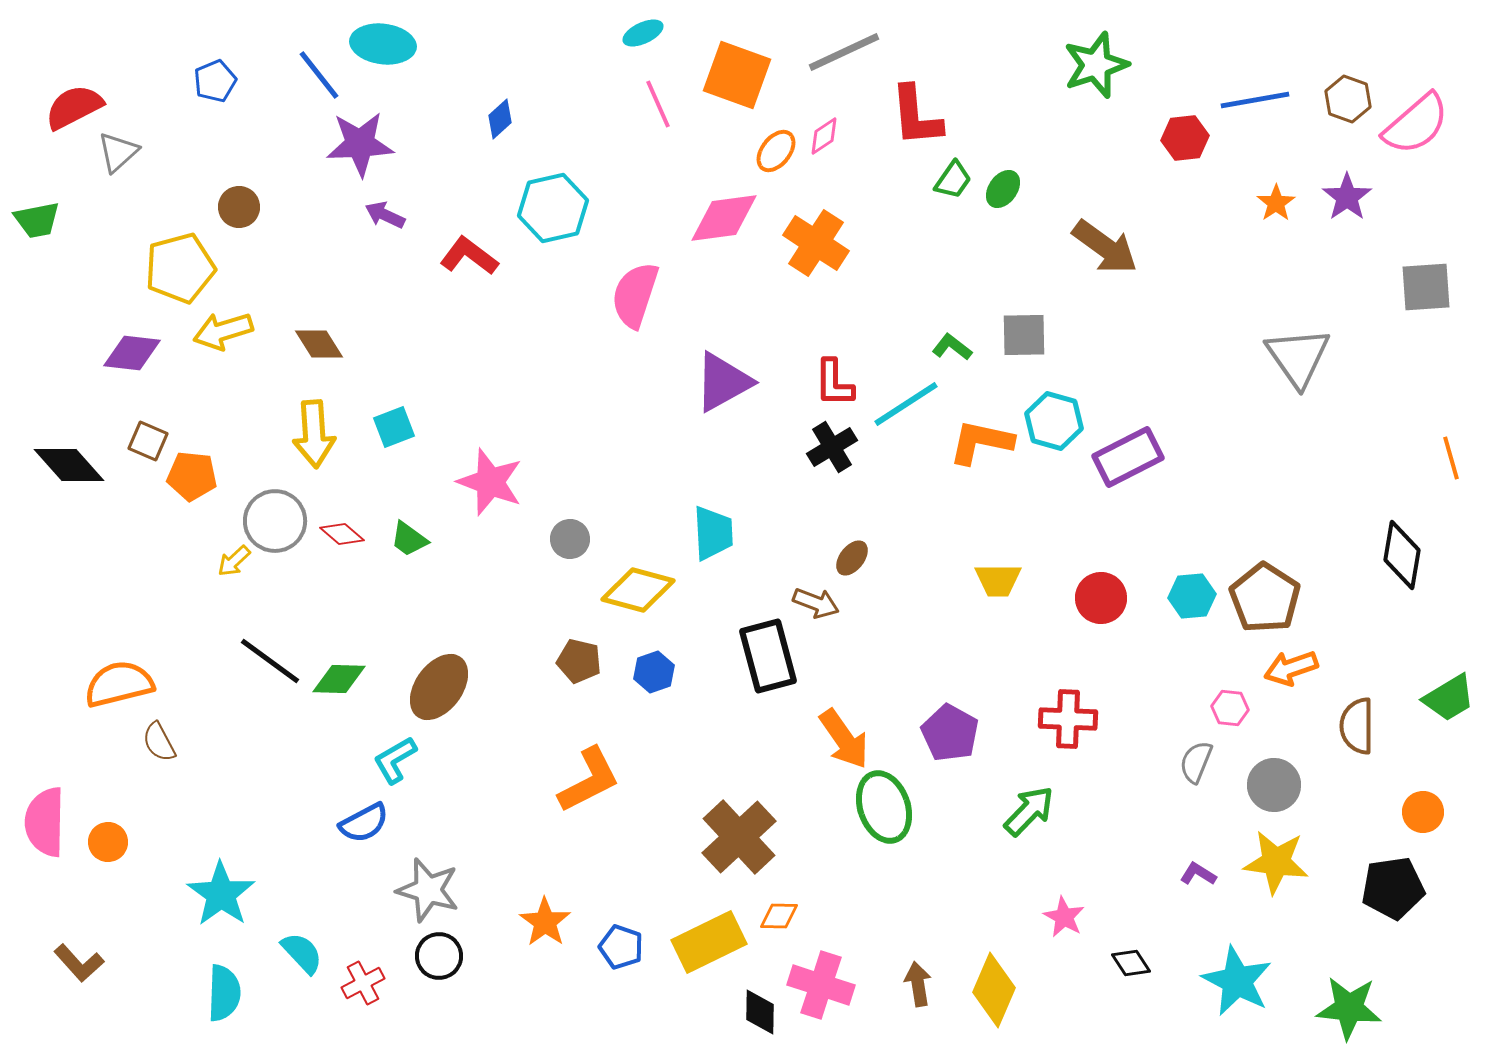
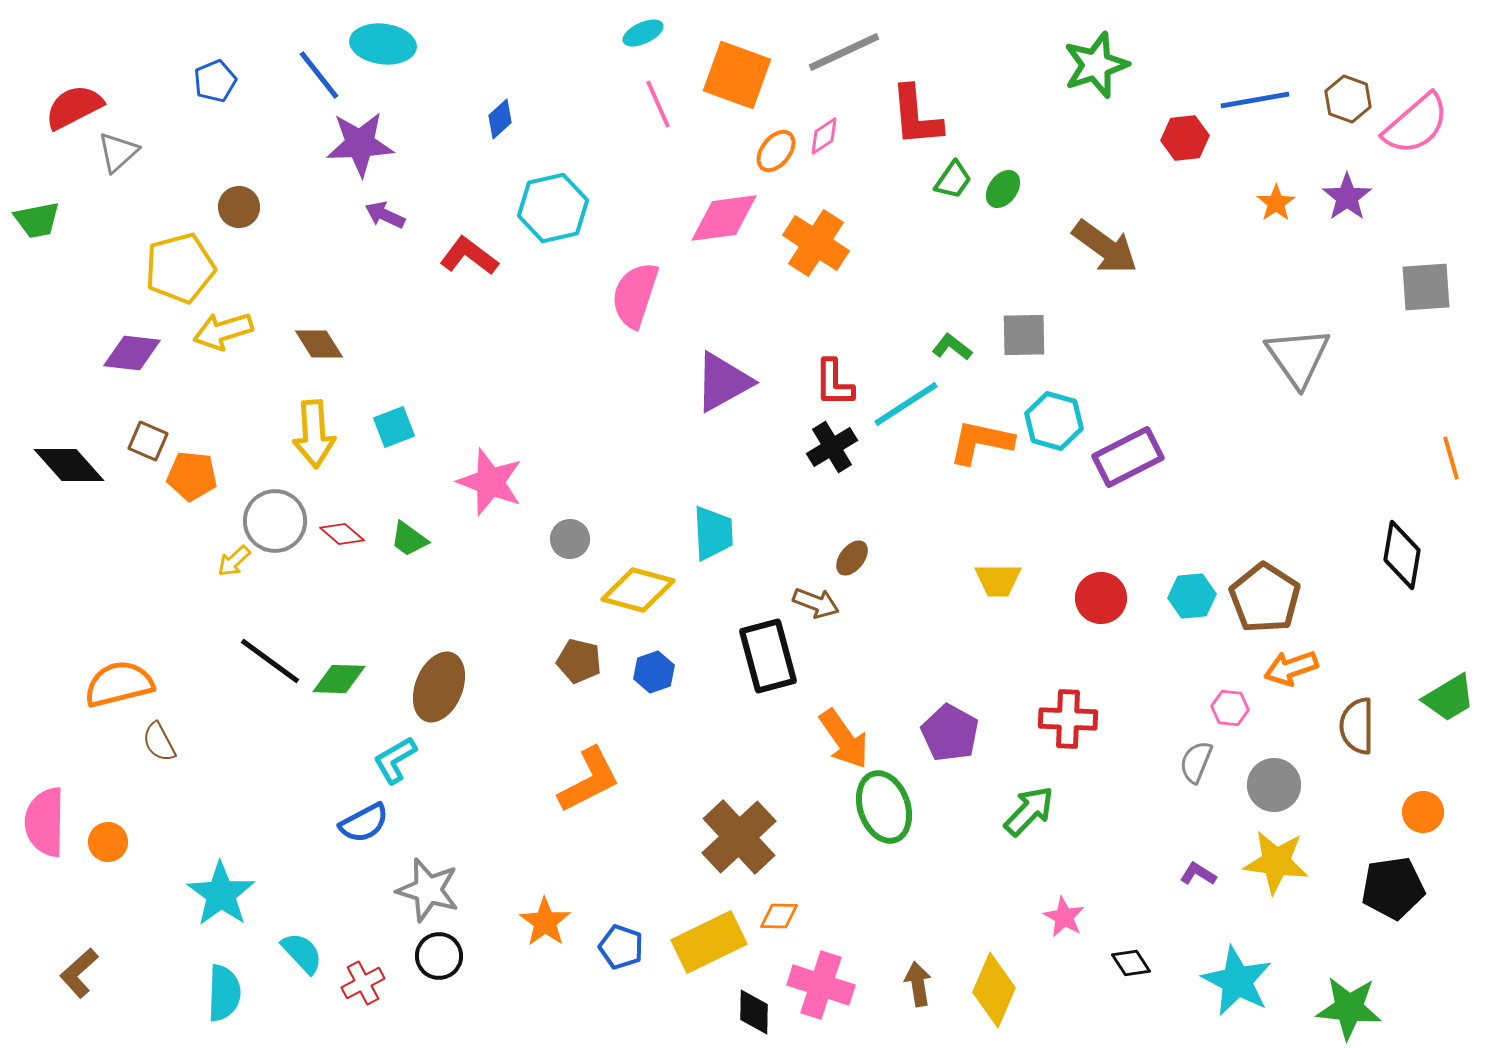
brown ellipse at (439, 687): rotated 14 degrees counterclockwise
brown L-shape at (79, 963): moved 10 px down; rotated 90 degrees clockwise
black diamond at (760, 1012): moved 6 px left
